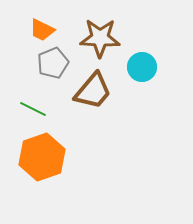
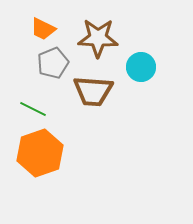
orange trapezoid: moved 1 px right, 1 px up
brown star: moved 2 px left
cyan circle: moved 1 px left
brown trapezoid: rotated 54 degrees clockwise
orange hexagon: moved 2 px left, 4 px up
